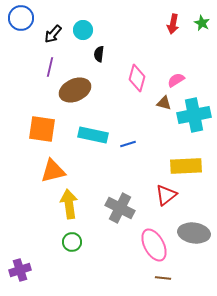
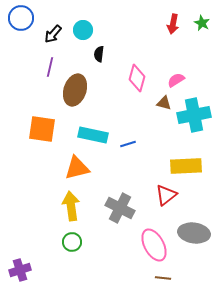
brown ellipse: rotated 48 degrees counterclockwise
orange triangle: moved 24 px right, 3 px up
yellow arrow: moved 2 px right, 2 px down
